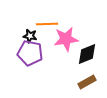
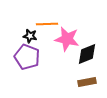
pink star: moved 1 px right; rotated 20 degrees clockwise
purple pentagon: moved 3 px left, 4 px down; rotated 10 degrees clockwise
brown rectangle: rotated 18 degrees clockwise
